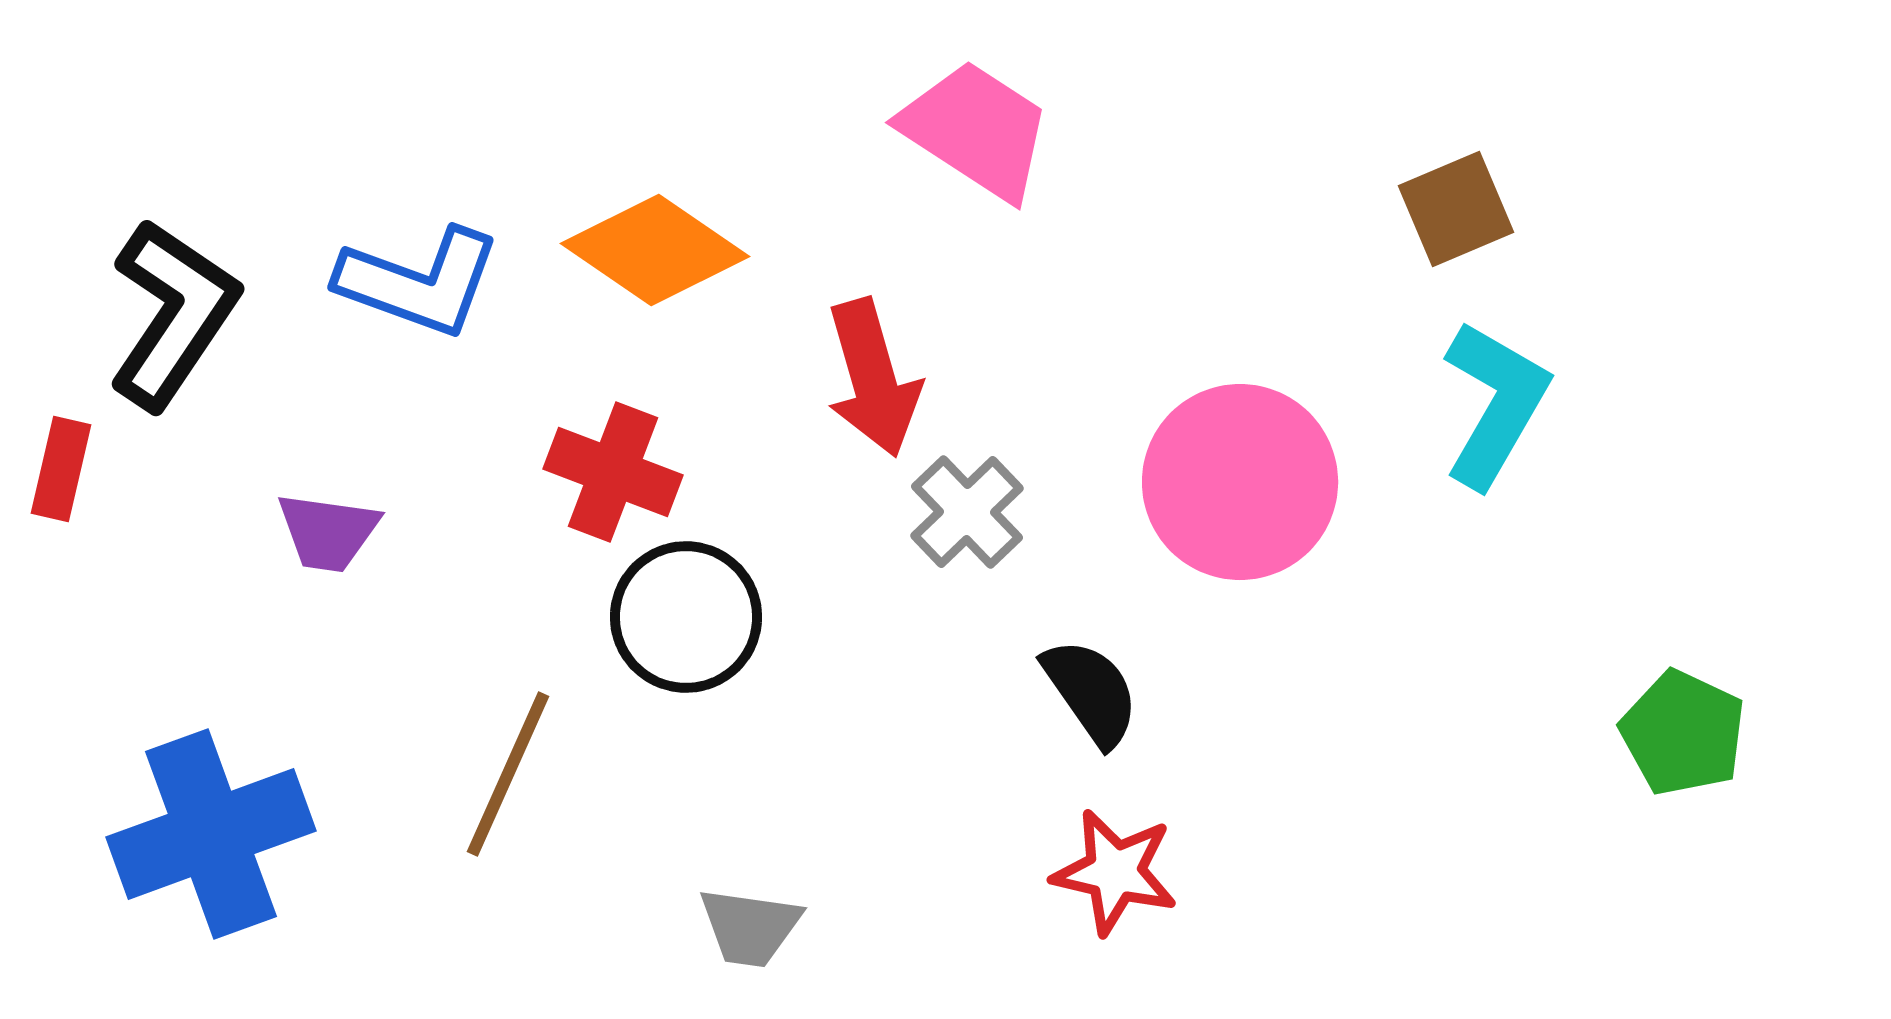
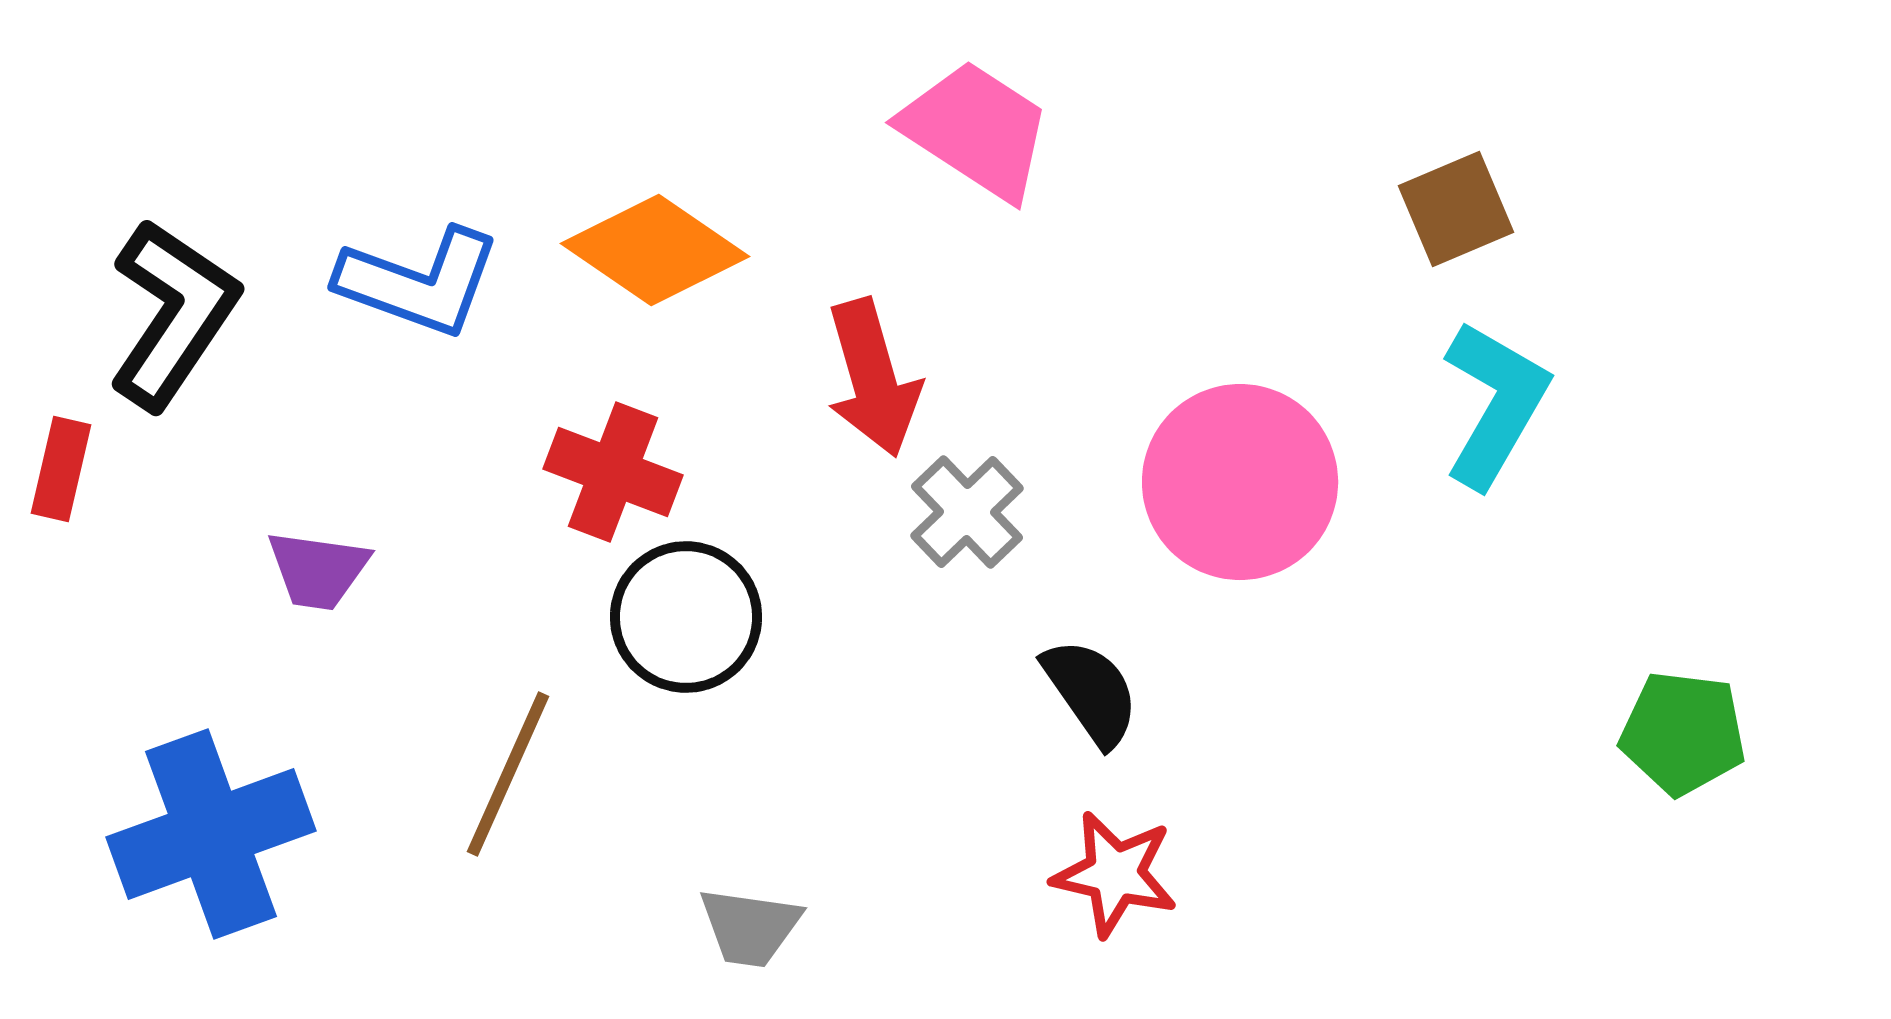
purple trapezoid: moved 10 px left, 38 px down
green pentagon: rotated 18 degrees counterclockwise
red star: moved 2 px down
